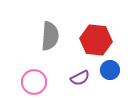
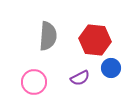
gray semicircle: moved 2 px left
red hexagon: moved 1 px left
blue circle: moved 1 px right, 2 px up
